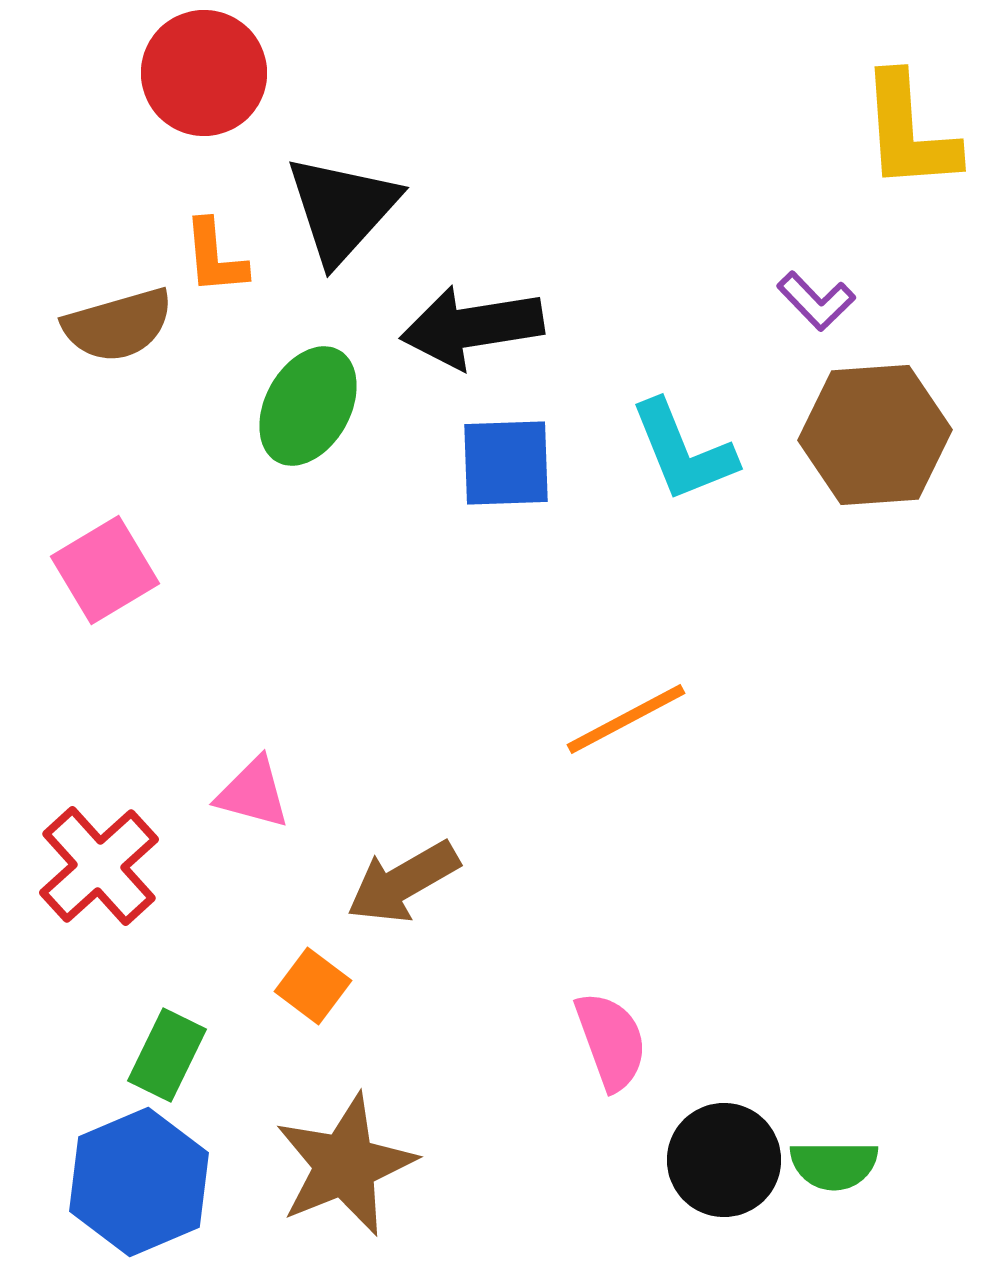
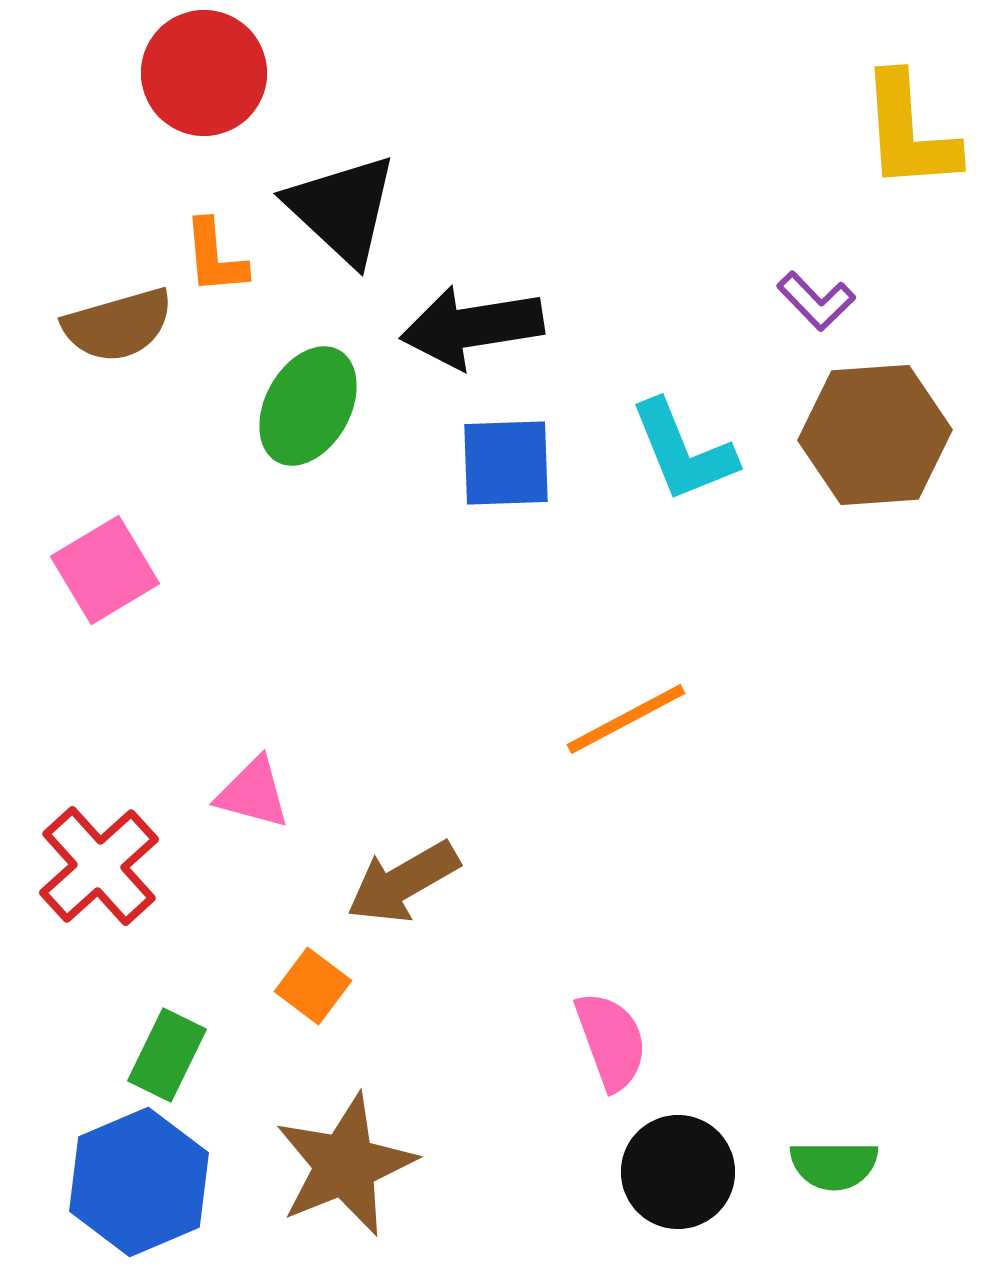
black triangle: rotated 29 degrees counterclockwise
black circle: moved 46 px left, 12 px down
